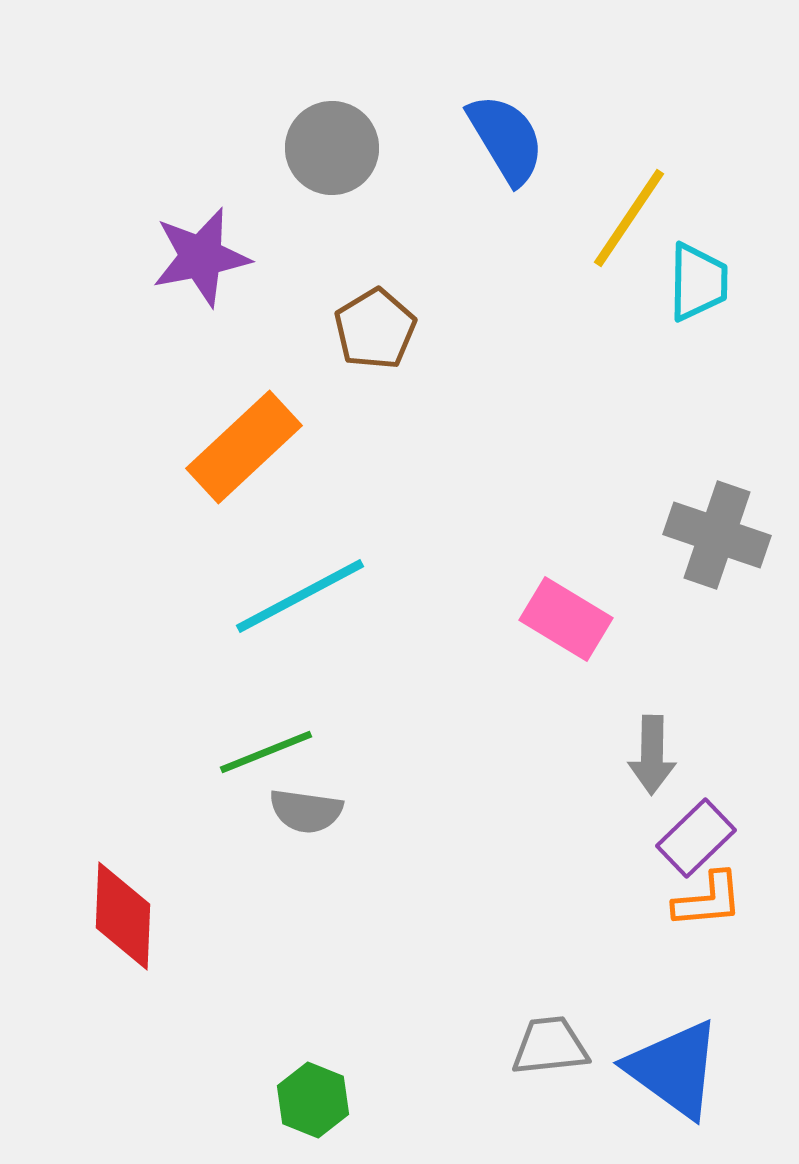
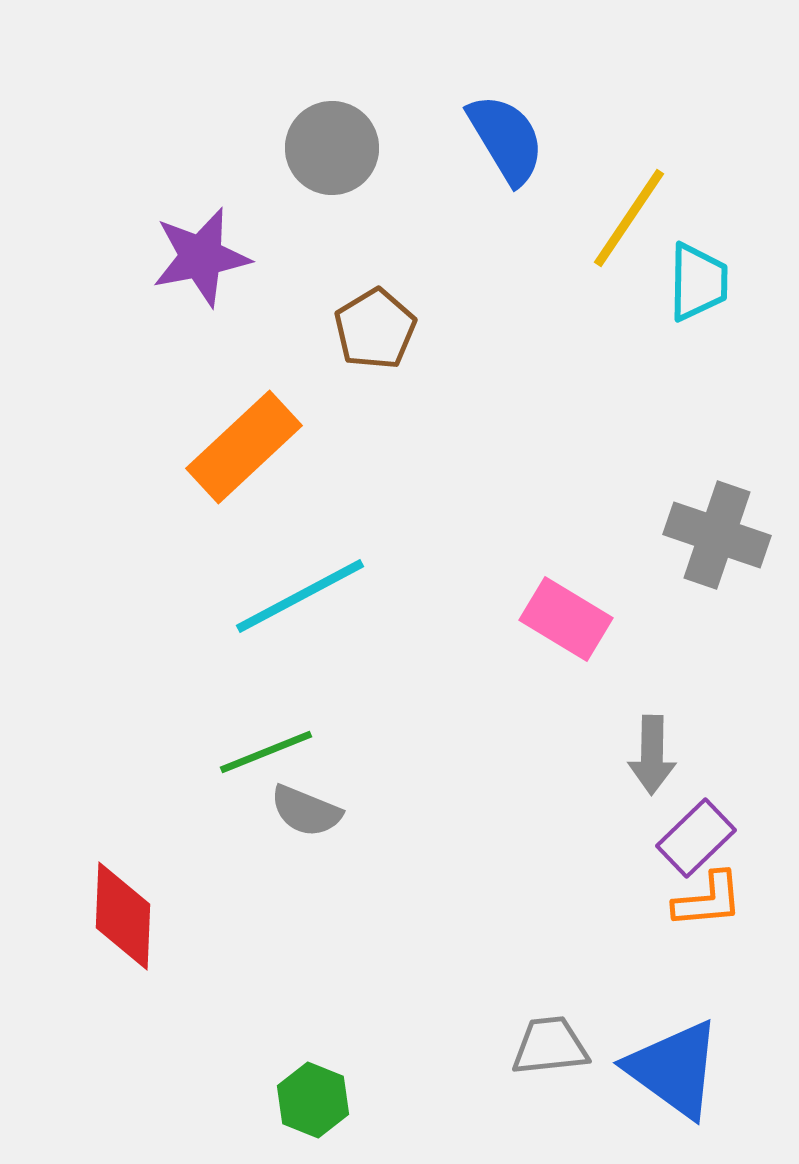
gray semicircle: rotated 14 degrees clockwise
